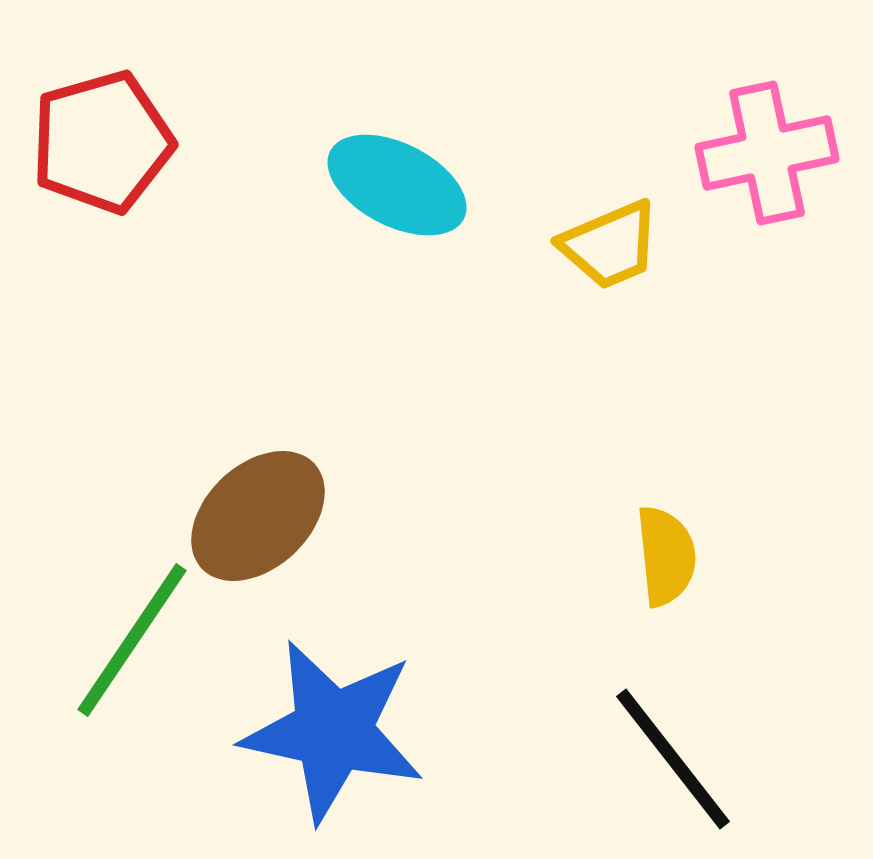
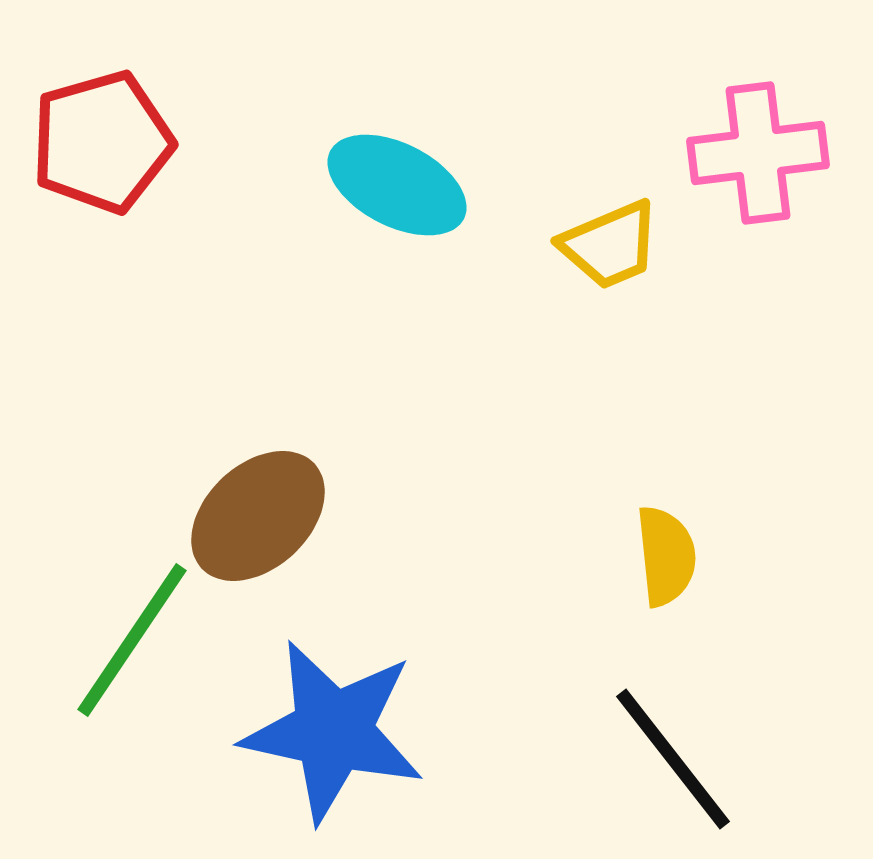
pink cross: moved 9 px left; rotated 5 degrees clockwise
